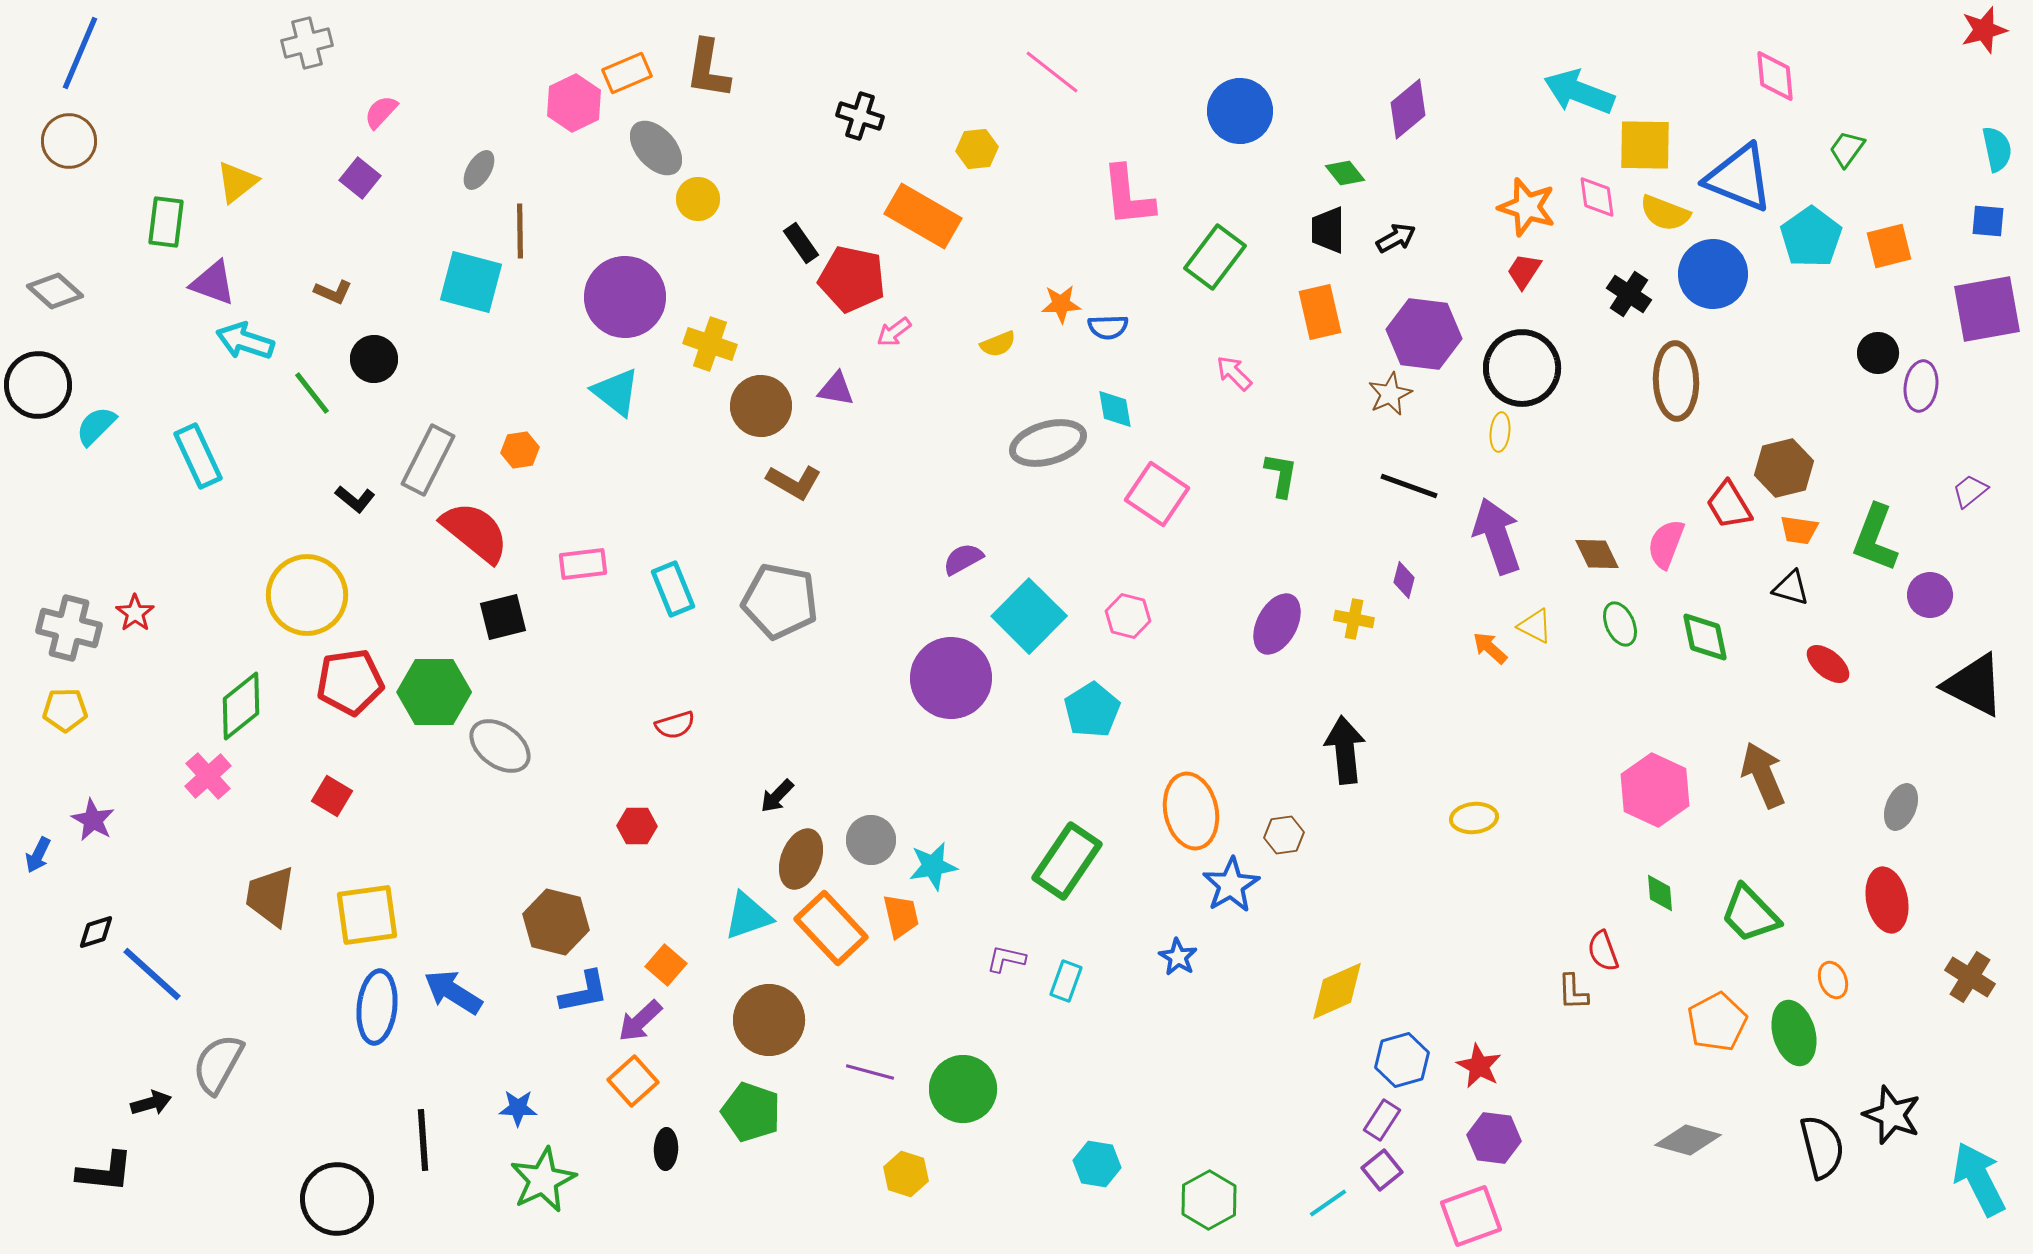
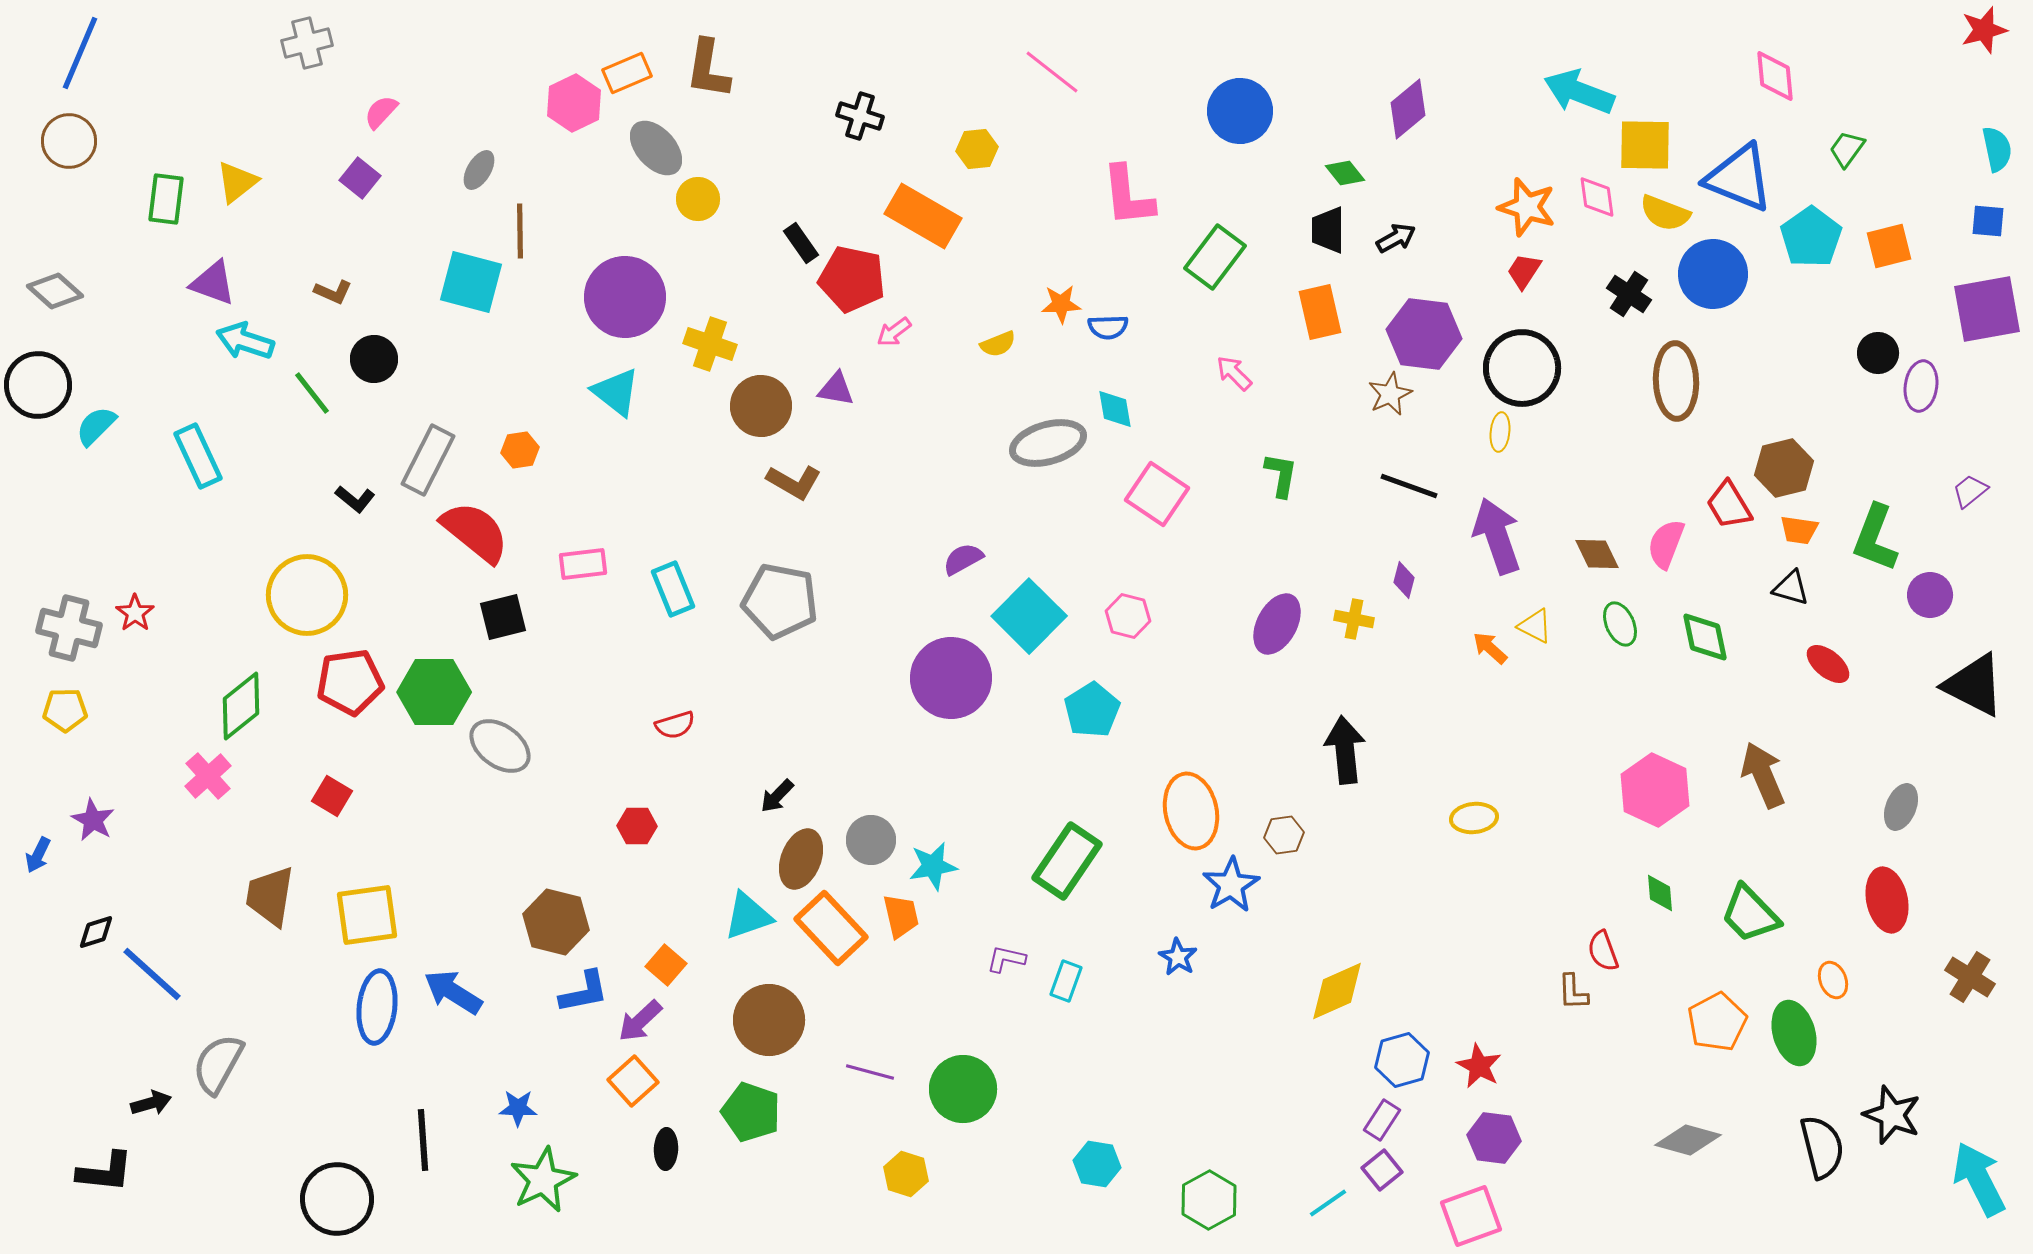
green rectangle at (166, 222): moved 23 px up
